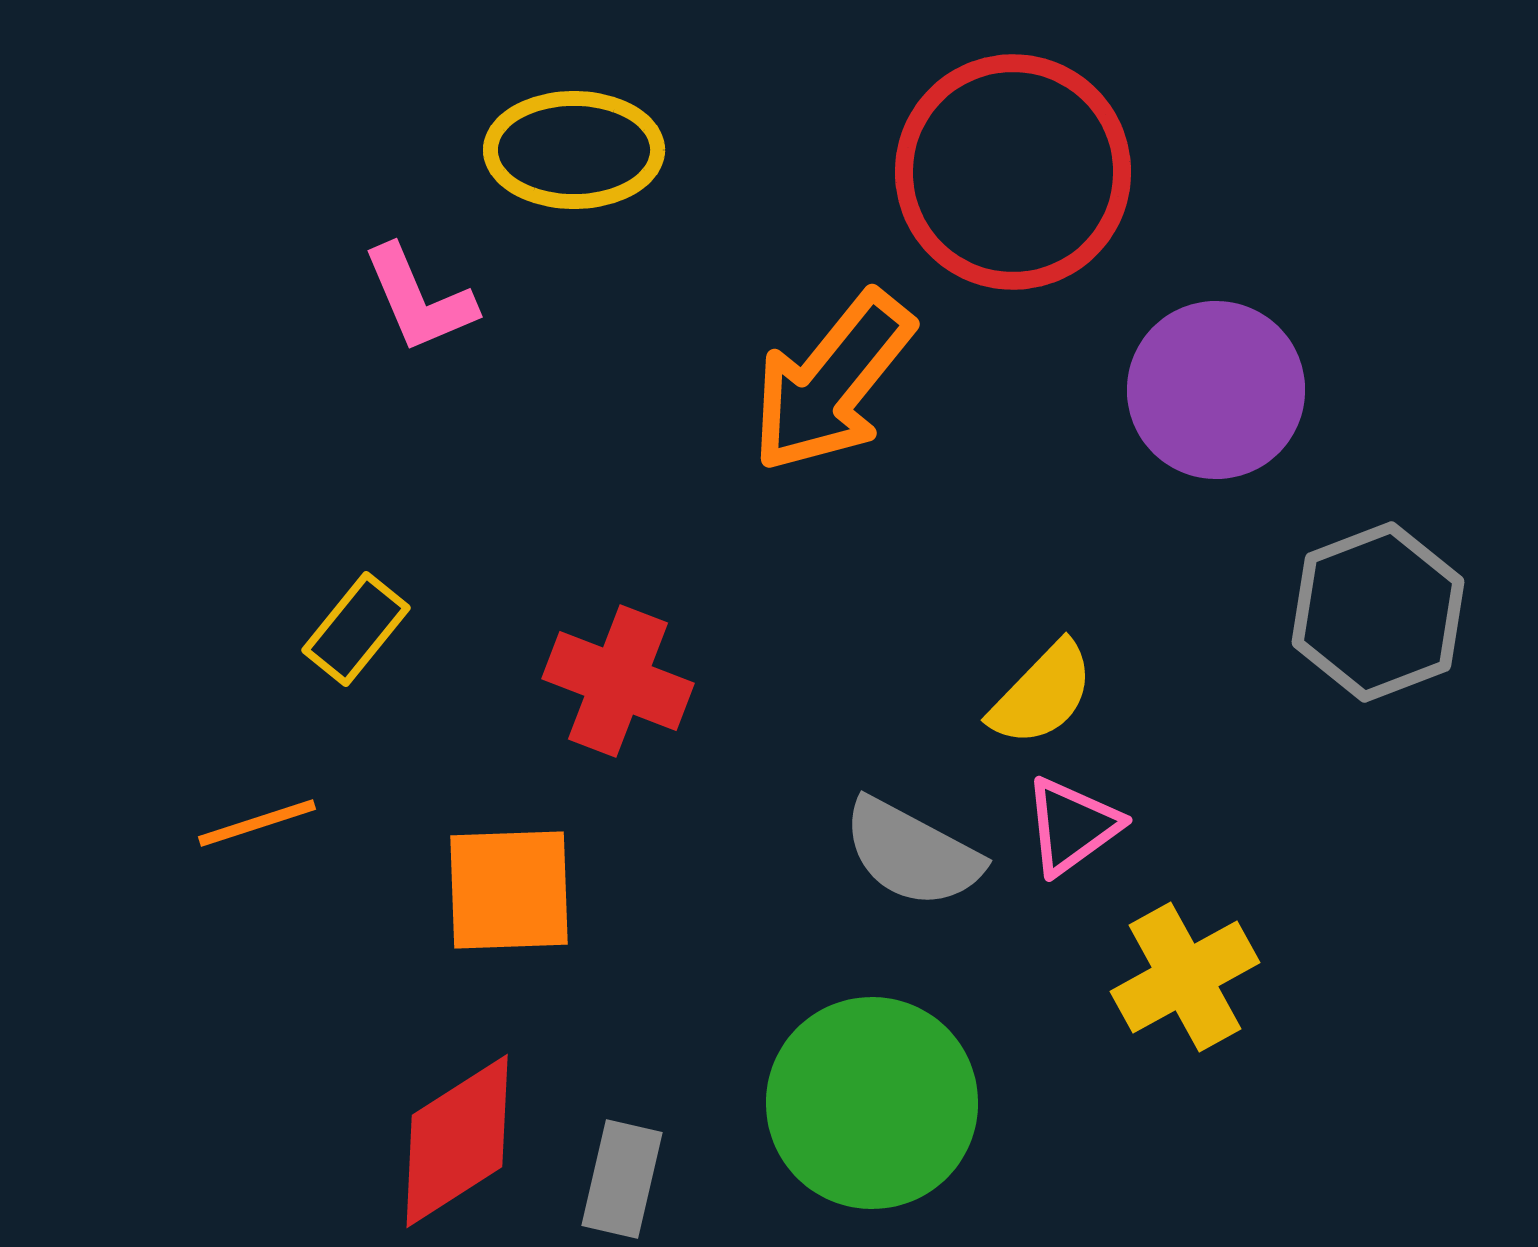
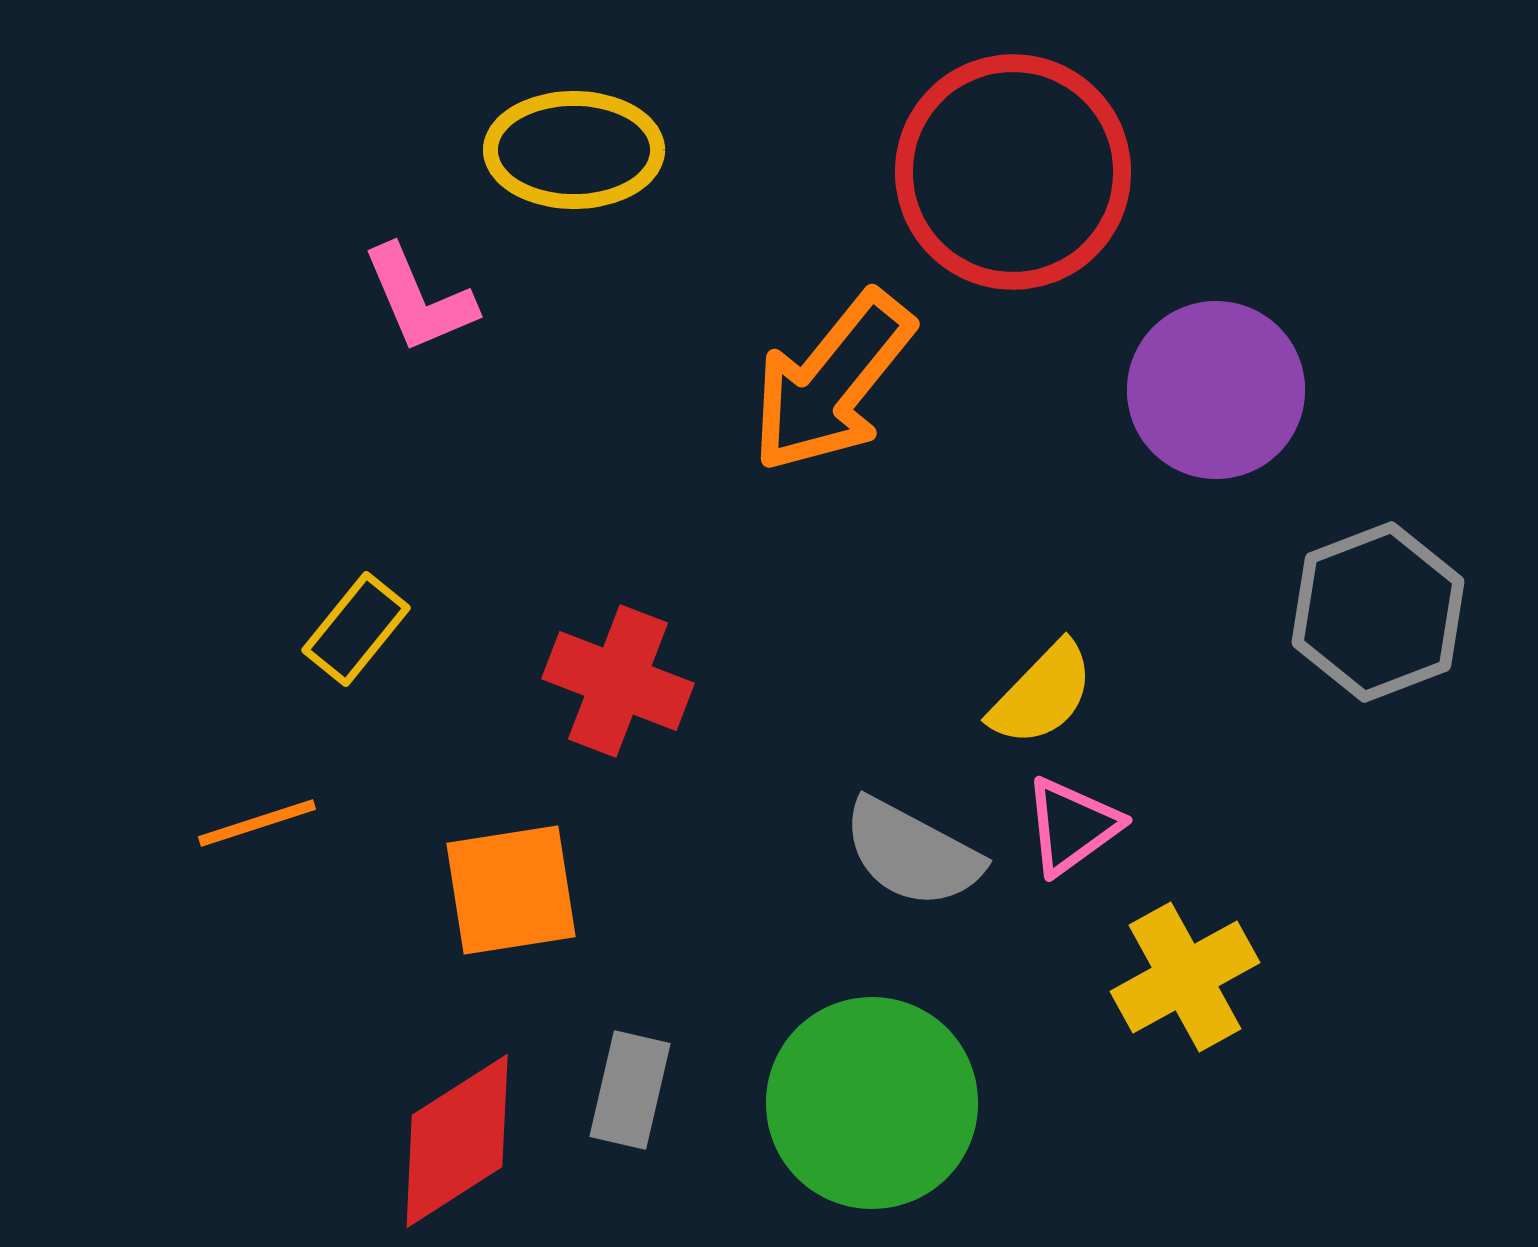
orange square: moved 2 px right; rotated 7 degrees counterclockwise
gray rectangle: moved 8 px right, 89 px up
